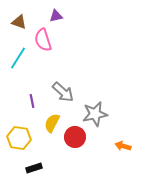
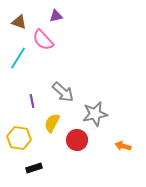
pink semicircle: rotated 25 degrees counterclockwise
red circle: moved 2 px right, 3 px down
